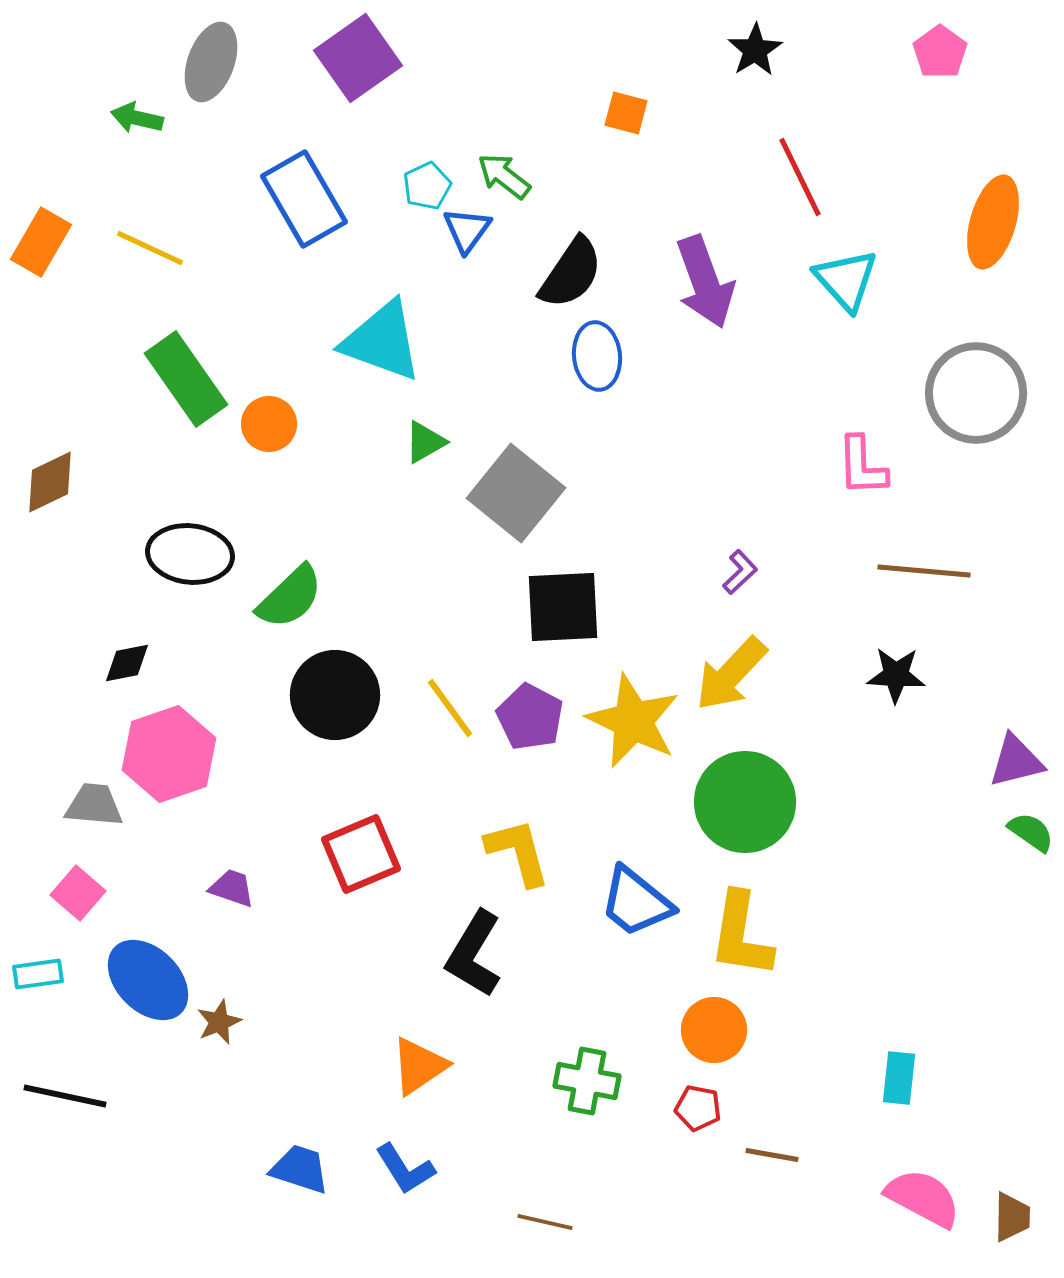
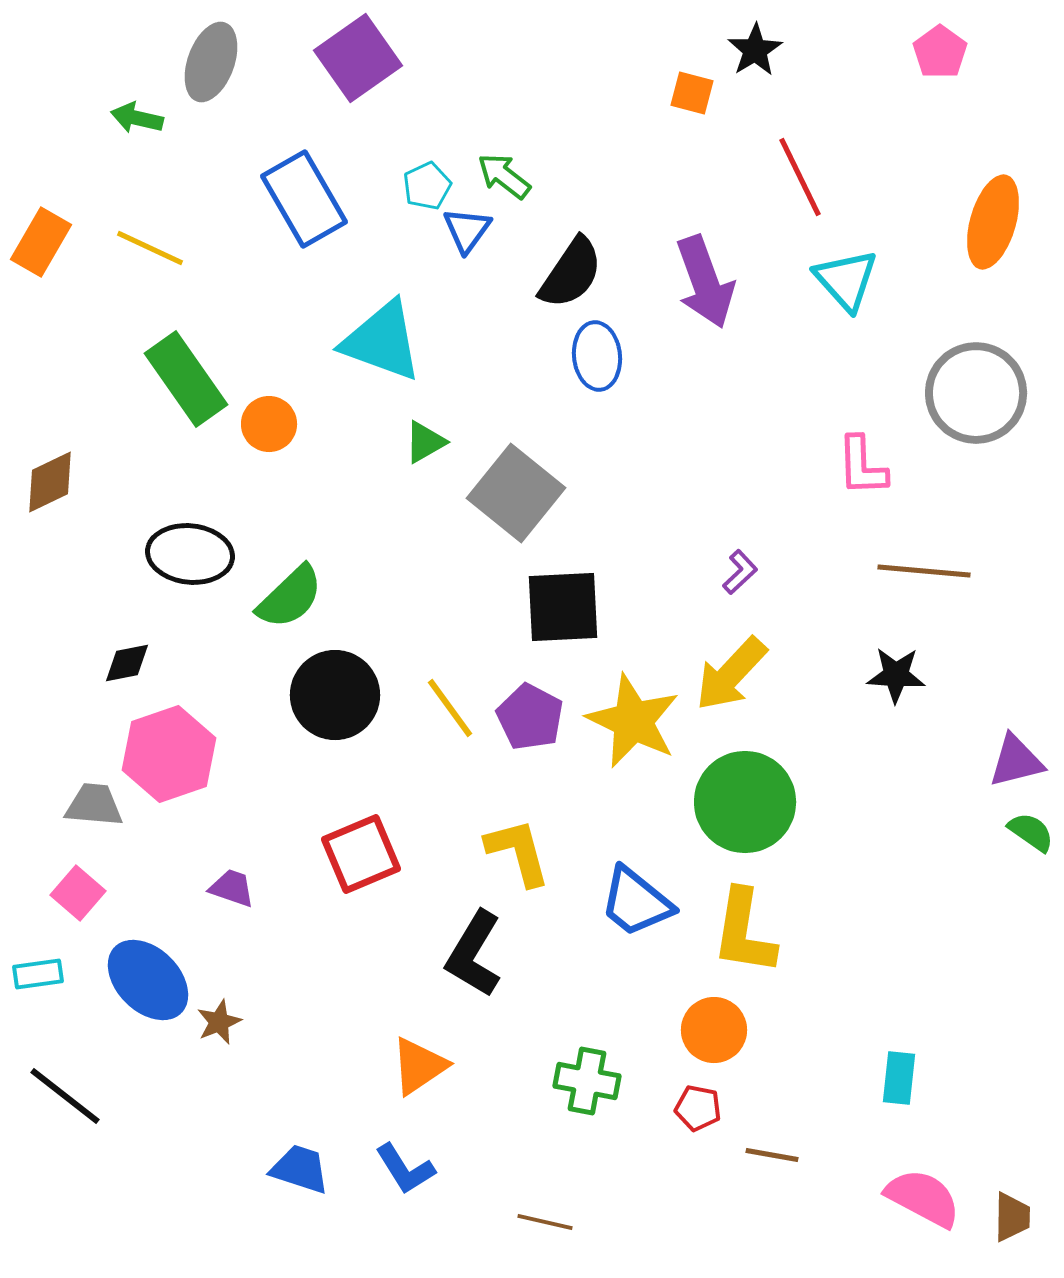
orange square at (626, 113): moved 66 px right, 20 px up
yellow L-shape at (741, 935): moved 3 px right, 3 px up
black line at (65, 1096): rotated 26 degrees clockwise
